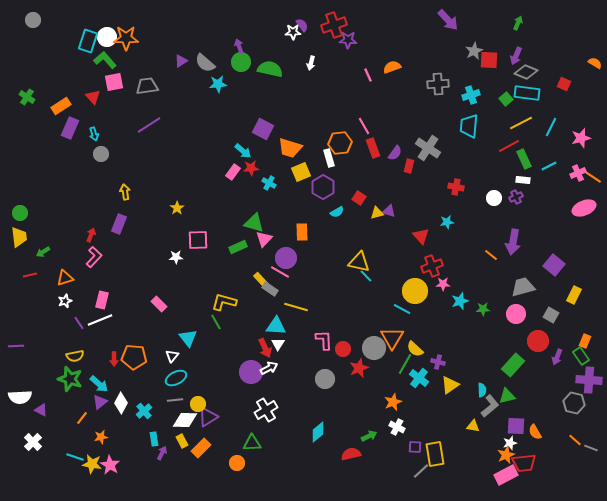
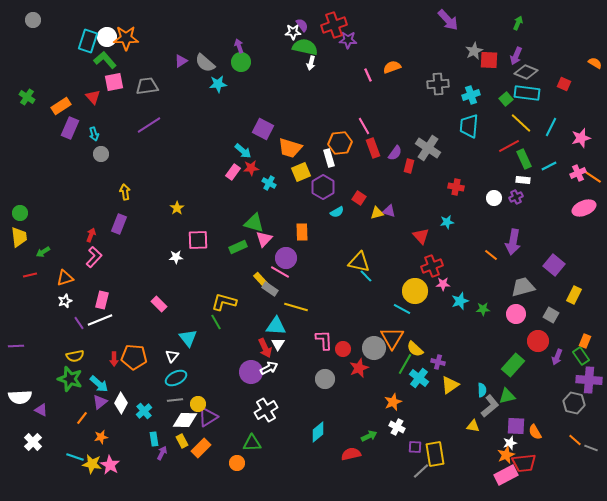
green semicircle at (270, 69): moved 35 px right, 22 px up
yellow line at (521, 123): rotated 70 degrees clockwise
